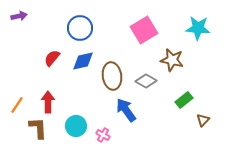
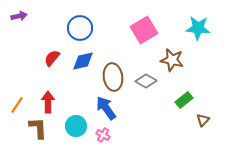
brown ellipse: moved 1 px right, 1 px down
blue arrow: moved 20 px left, 2 px up
